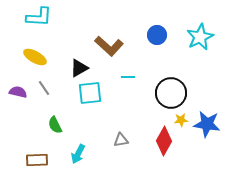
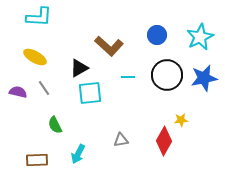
black circle: moved 4 px left, 18 px up
blue star: moved 3 px left, 46 px up; rotated 20 degrees counterclockwise
